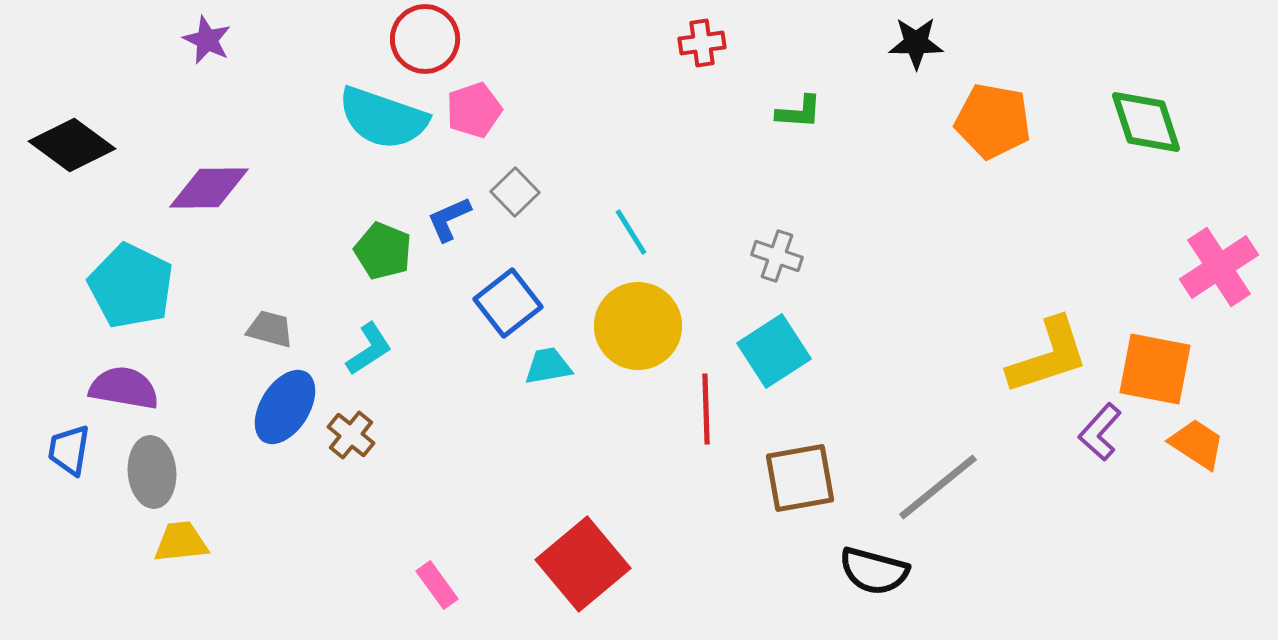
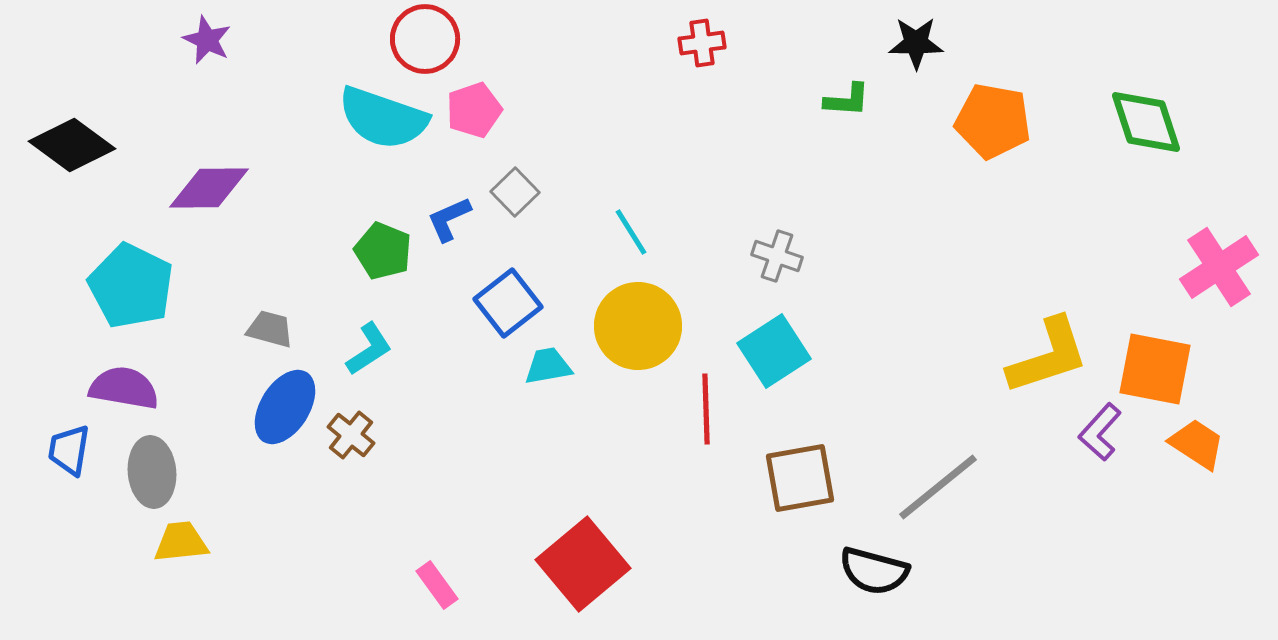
green L-shape: moved 48 px right, 12 px up
